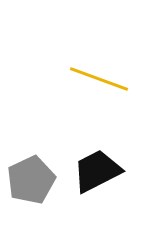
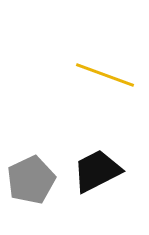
yellow line: moved 6 px right, 4 px up
